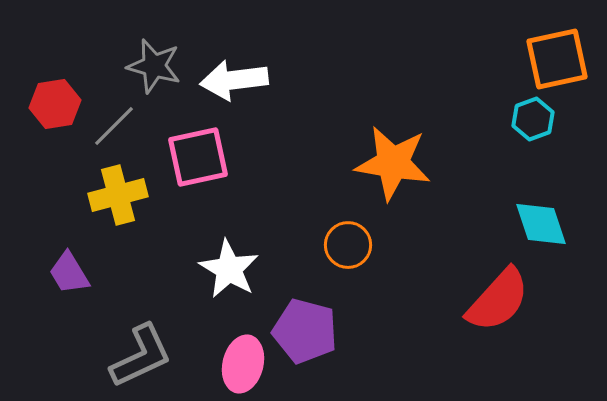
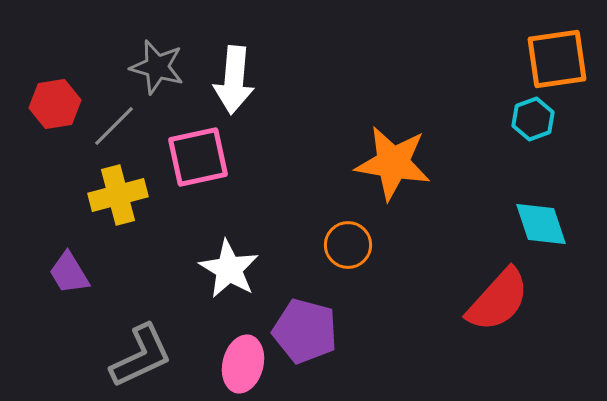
orange square: rotated 4 degrees clockwise
gray star: moved 3 px right, 1 px down
white arrow: rotated 78 degrees counterclockwise
